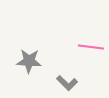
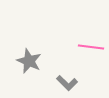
gray star: rotated 20 degrees clockwise
